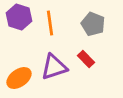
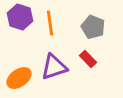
purple hexagon: moved 1 px right
gray pentagon: moved 3 px down
red rectangle: moved 2 px right
